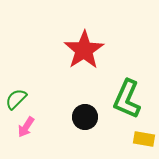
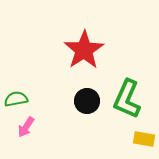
green semicircle: rotated 35 degrees clockwise
black circle: moved 2 px right, 16 px up
